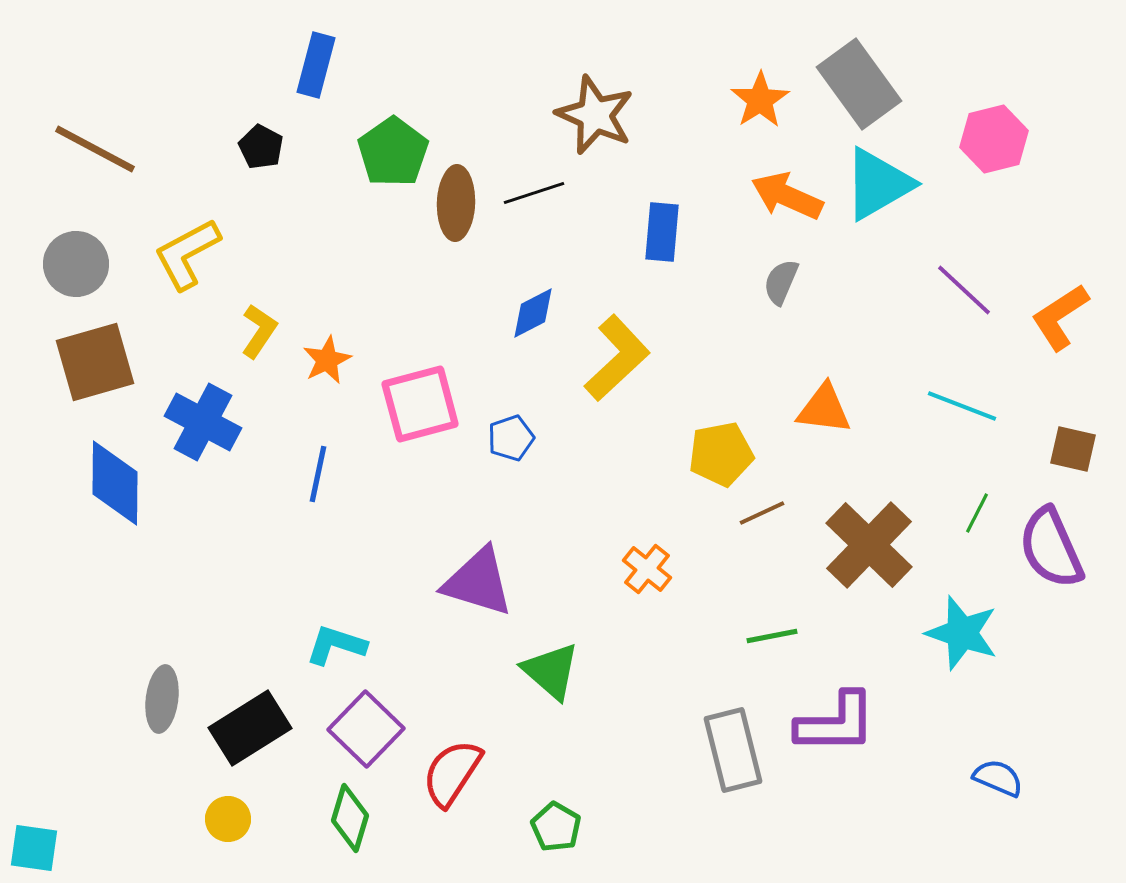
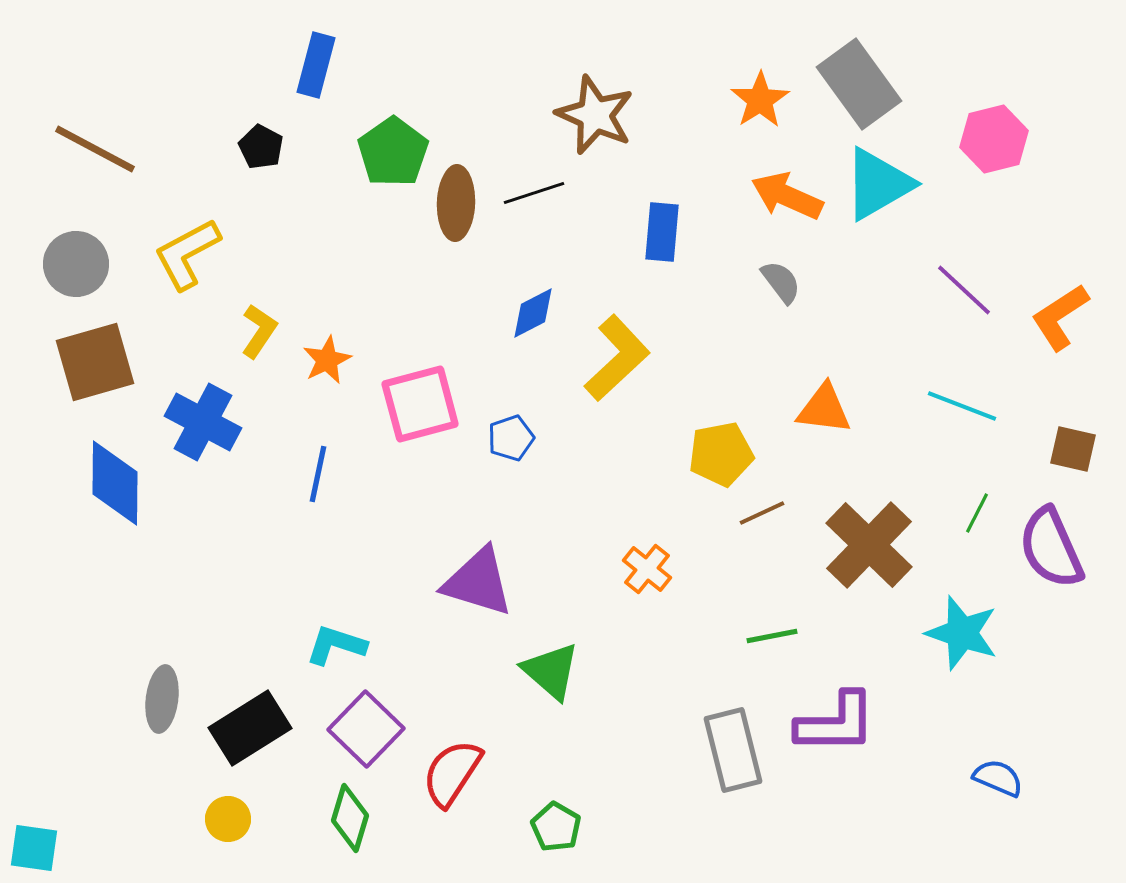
gray semicircle at (781, 282): rotated 120 degrees clockwise
